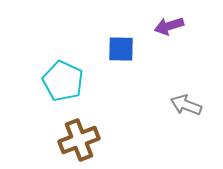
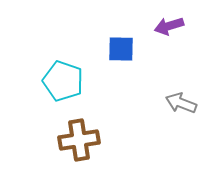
cyan pentagon: rotated 6 degrees counterclockwise
gray arrow: moved 5 px left, 2 px up
brown cross: rotated 12 degrees clockwise
